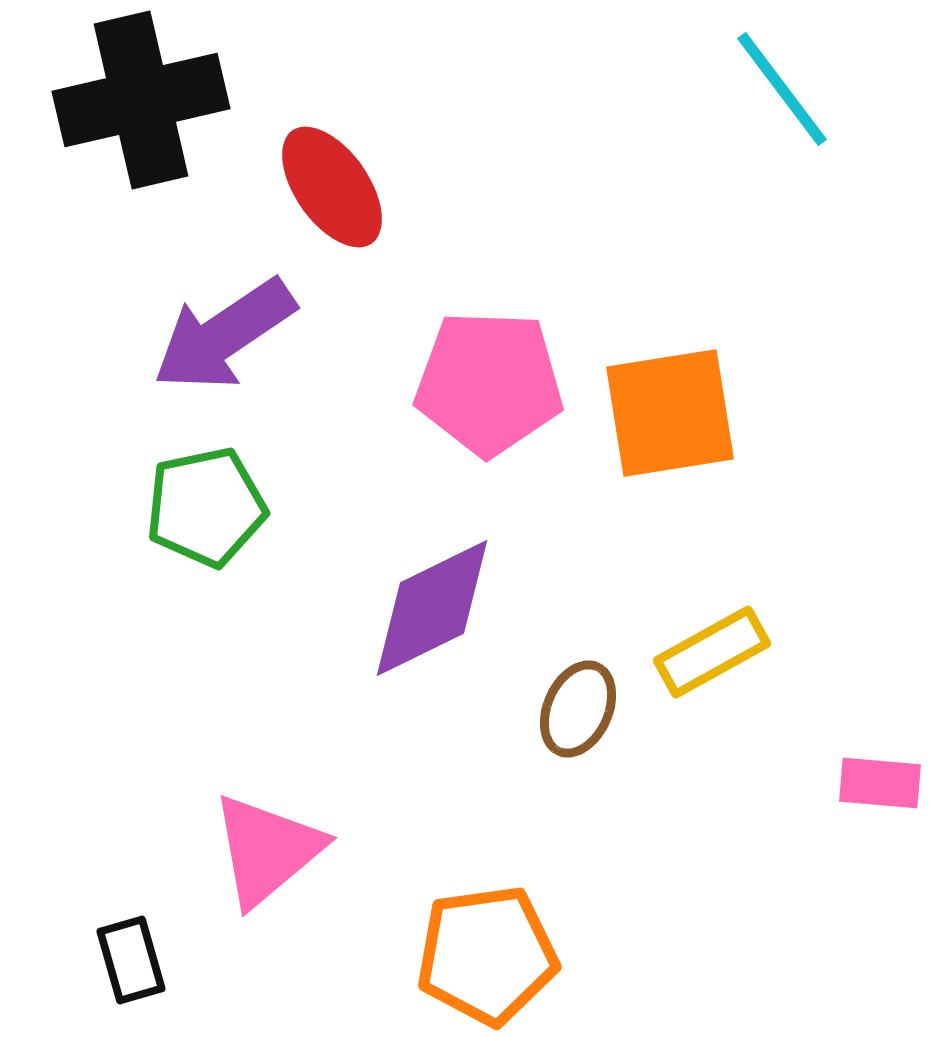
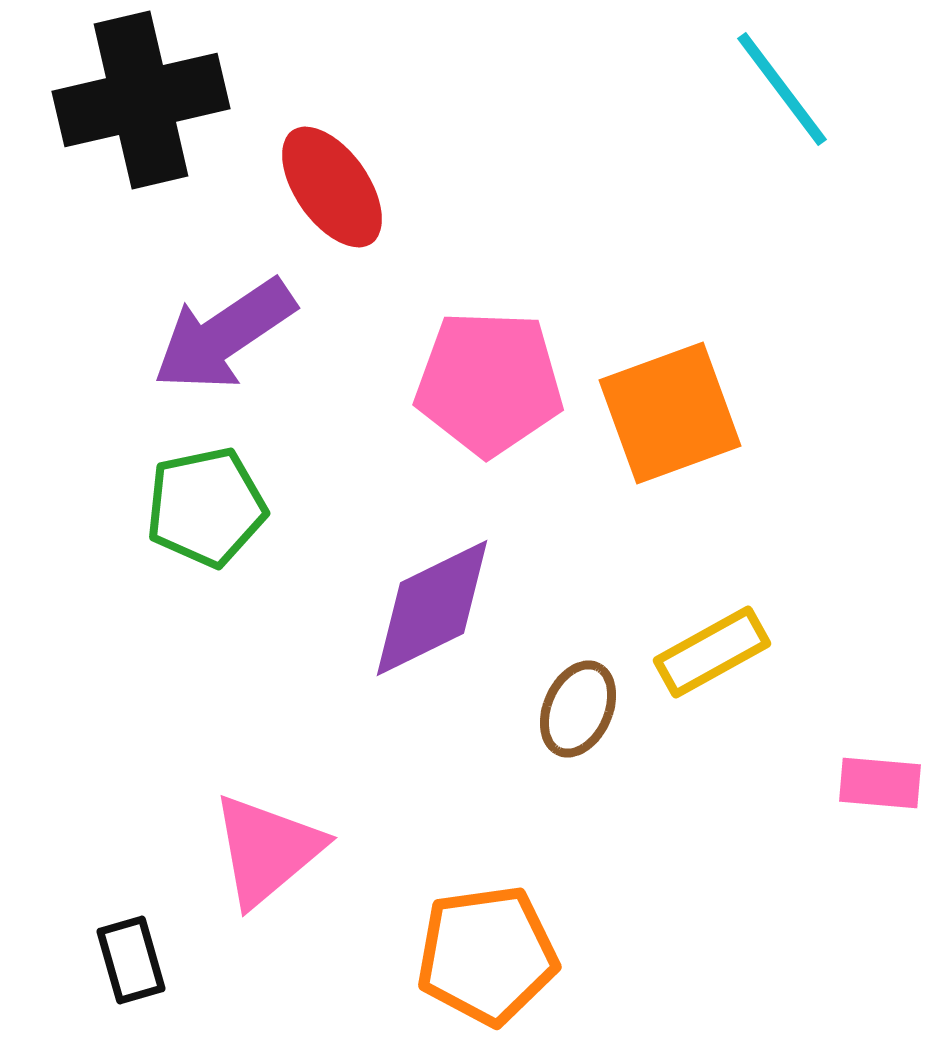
orange square: rotated 11 degrees counterclockwise
